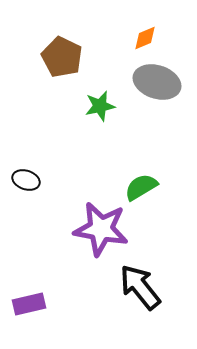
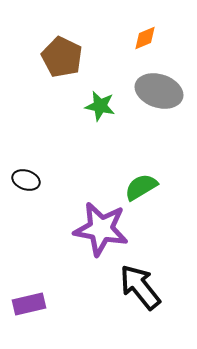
gray ellipse: moved 2 px right, 9 px down
green star: rotated 24 degrees clockwise
